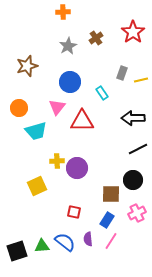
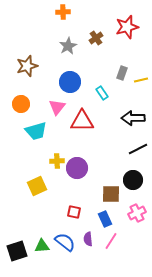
red star: moved 6 px left, 5 px up; rotated 20 degrees clockwise
orange circle: moved 2 px right, 4 px up
blue rectangle: moved 2 px left, 1 px up; rotated 56 degrees counterclockwise
